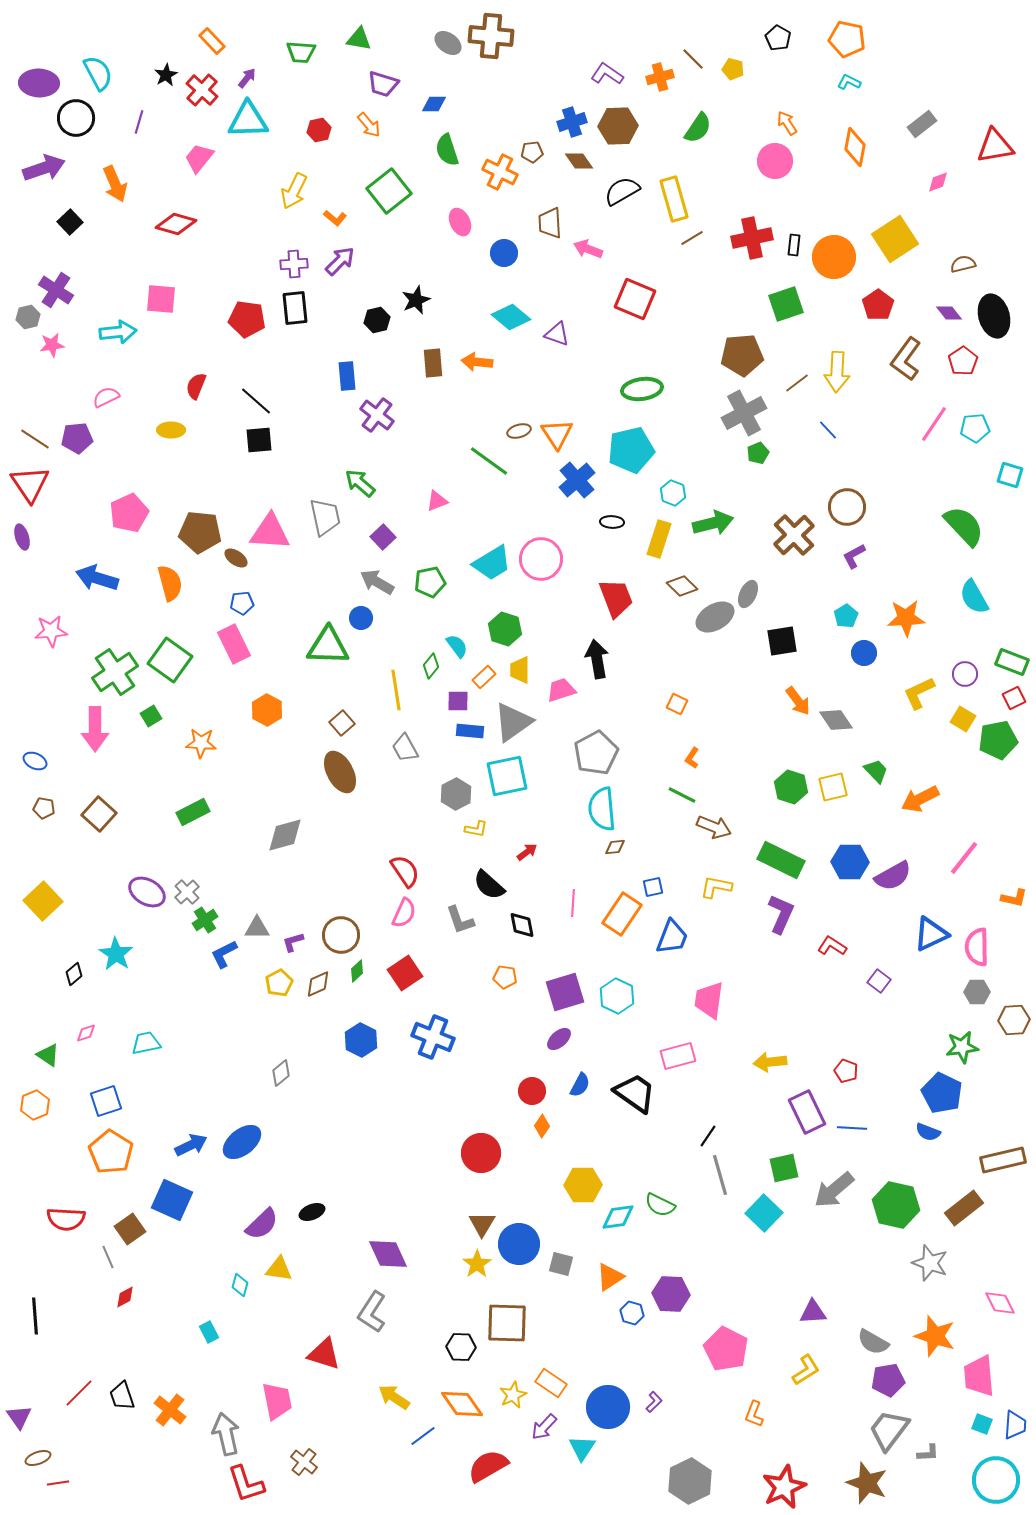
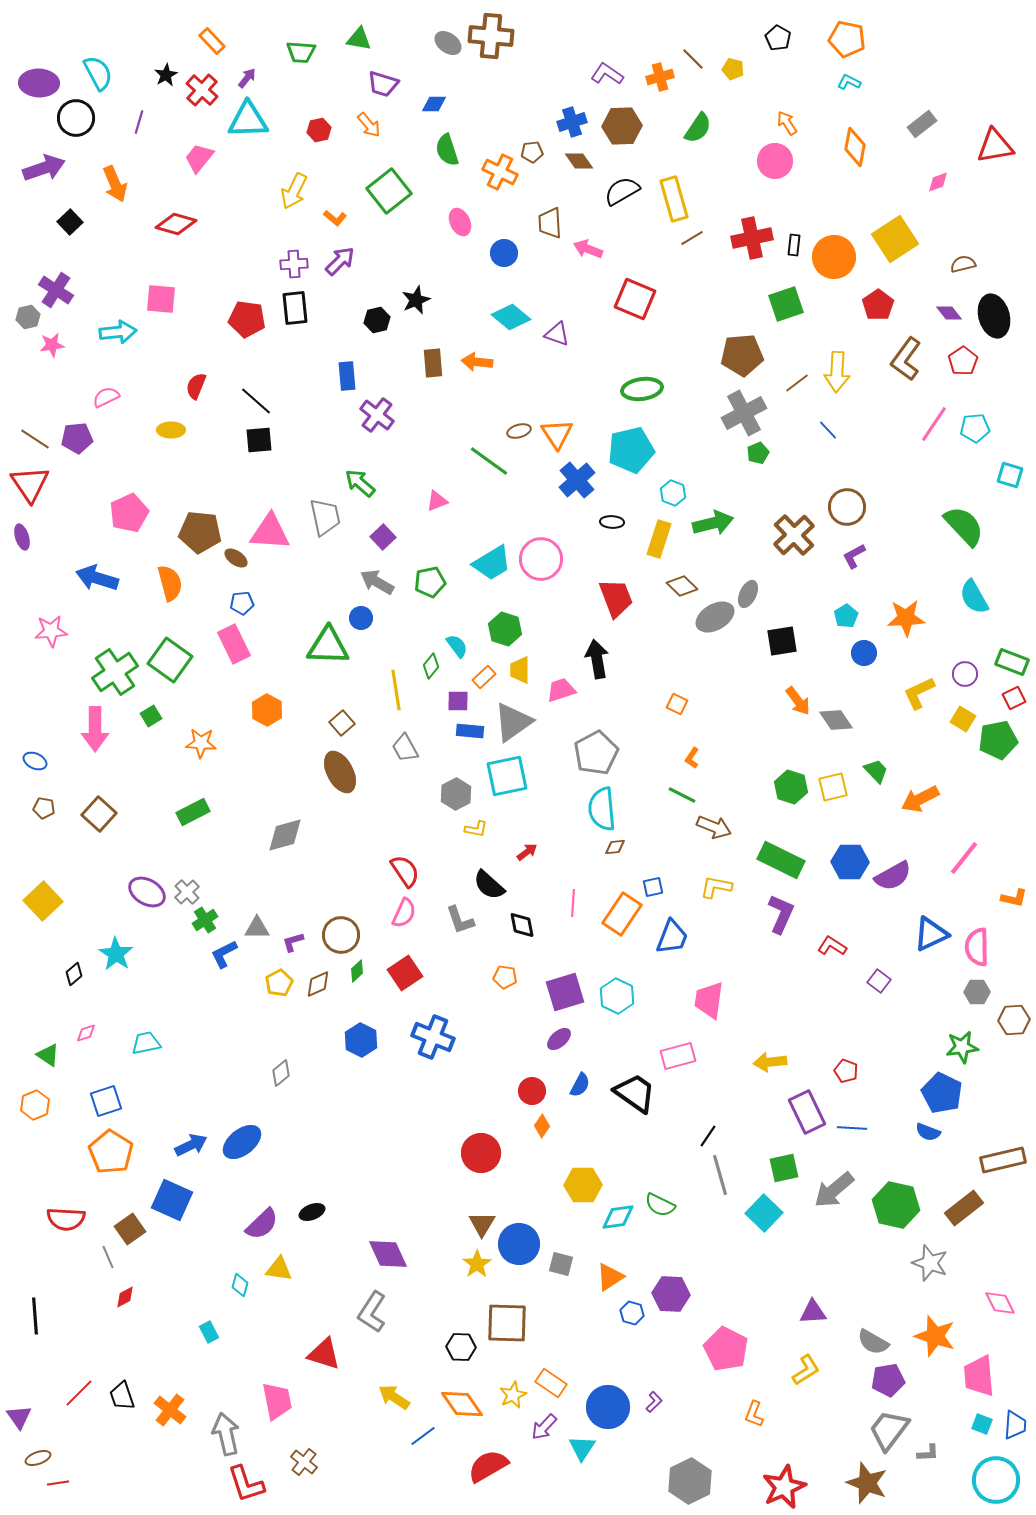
brown hexagon at (618, 126): moved 4 px right
